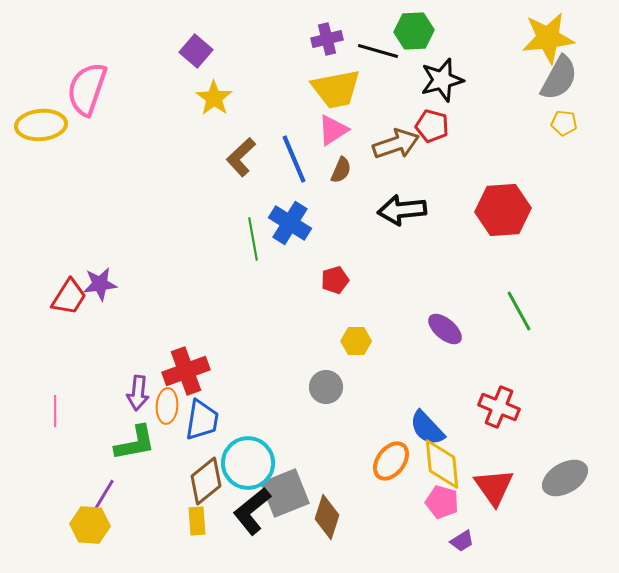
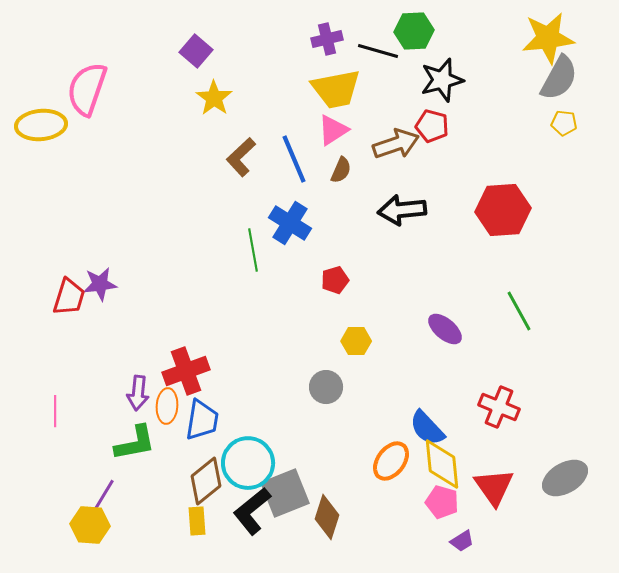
green line at (253, 239): moved 11 px down
red trapezoid at (69, 297): rotated 15 degrees counterclockwise
